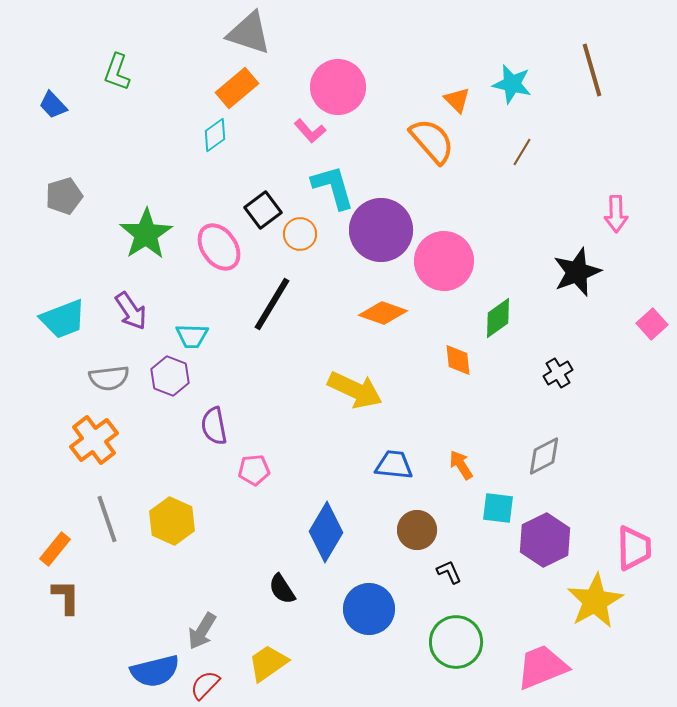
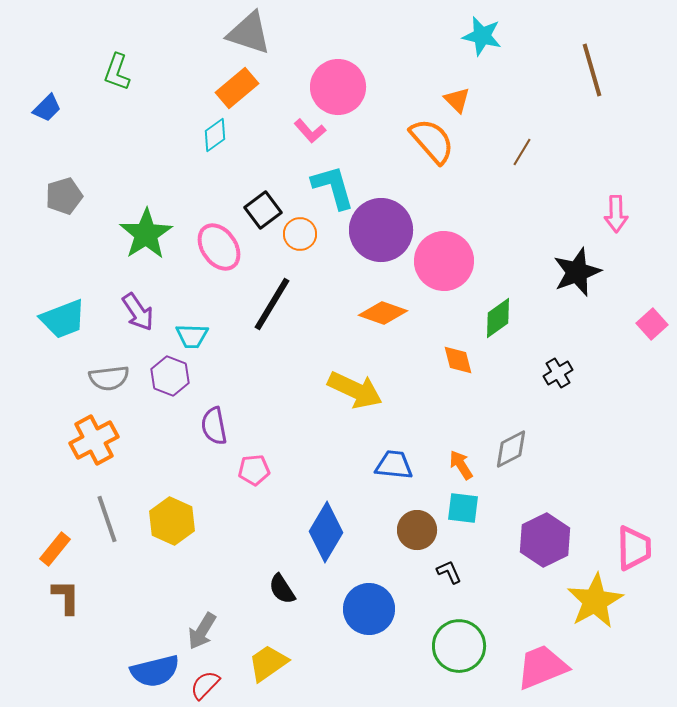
cyan star at (512, 84): moved 30 px left, 48 px up
blue trapezoid at (53, 105): moved 6 px left, 3 px down; rotated 92 degrees counterclockwise
purple arrow at (131, 311): moved 7 px right, 1 px down
orange diamond at (458, 360): rotated 8 degrees counterclockwise
orange cross at (94, 440): rotated 9 degrees clockwise
gray diamond at (544, 456): moved 33 px left, 7 px up
cyan square at (498, 508): moved 35 px left
green circle at (456, 642): moved 3 px right, 4 px down
